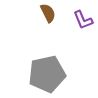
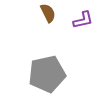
purple L-shape: rotated 80 degrees counterclockwise
